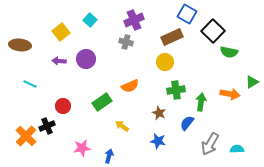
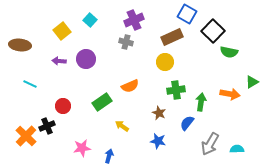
yellow square: moved 1 px right, 1 px up
